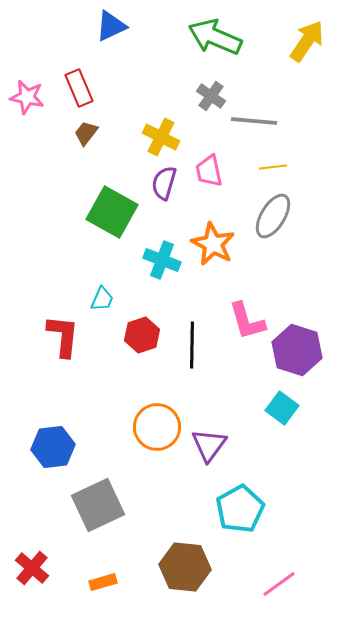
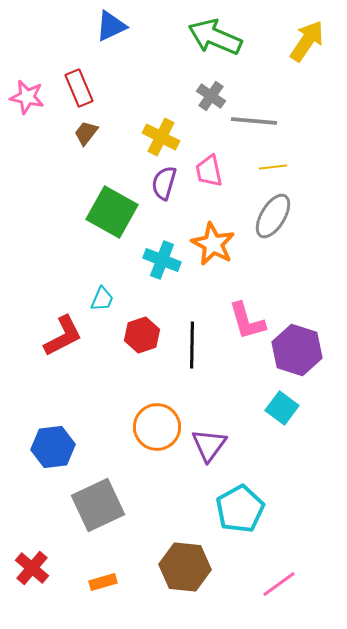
red L-shape: rotated 57 degrees clockwise
